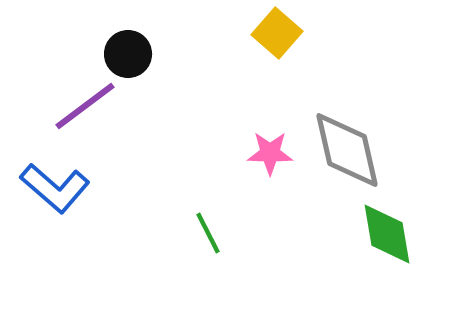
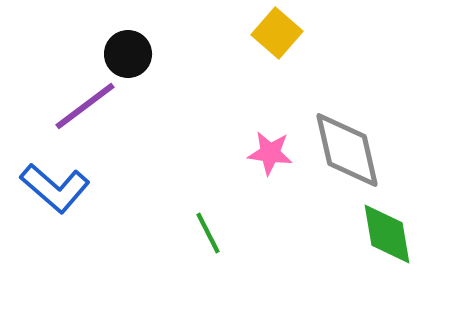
pink star: rotated 6 degrees clockwise
